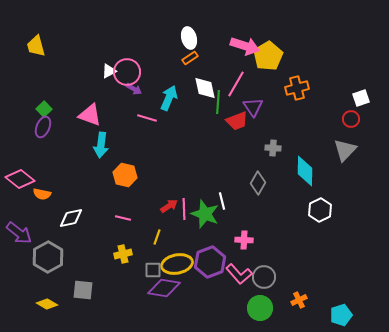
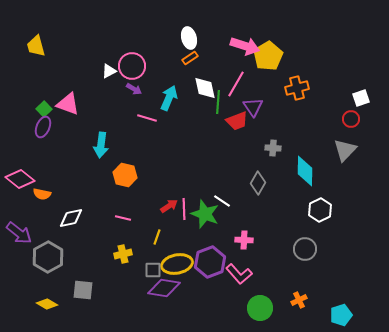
pink circle at (127, 72): moved 5 px right, 6 px up
pink triangle at (90, 115): moved 22 px left, 11 px up
white line at (222, 201): rotated 42 degrees counterclockwise
gray circle at (264, 277): moved 41 px right, 28 px up
